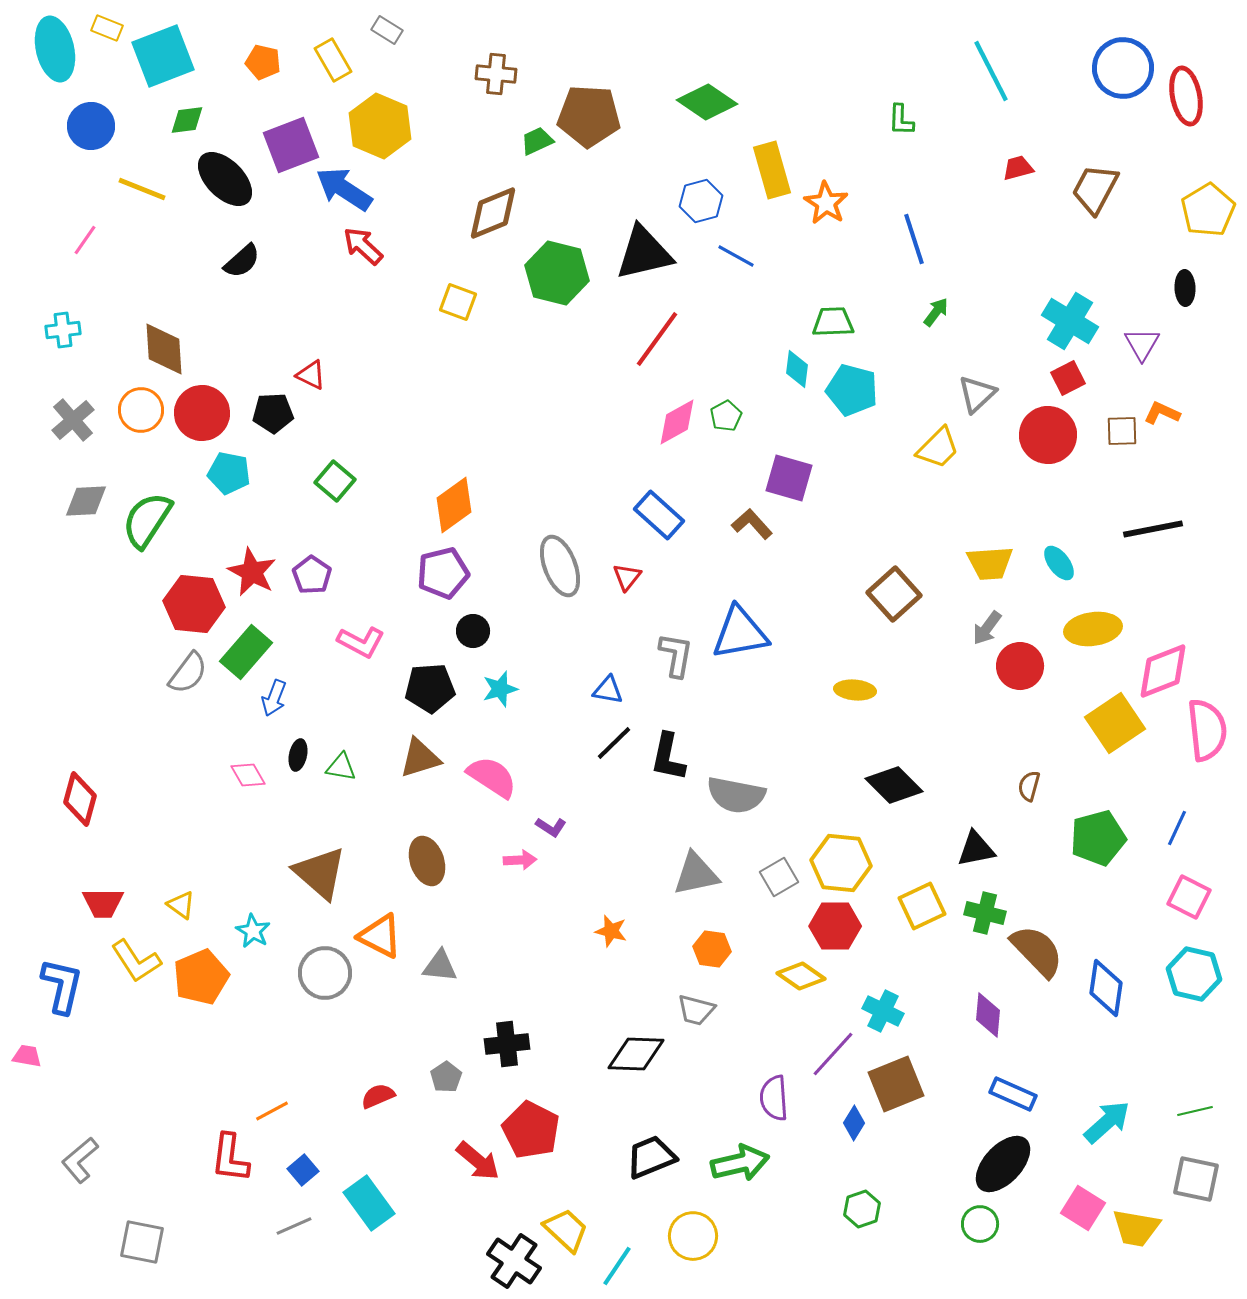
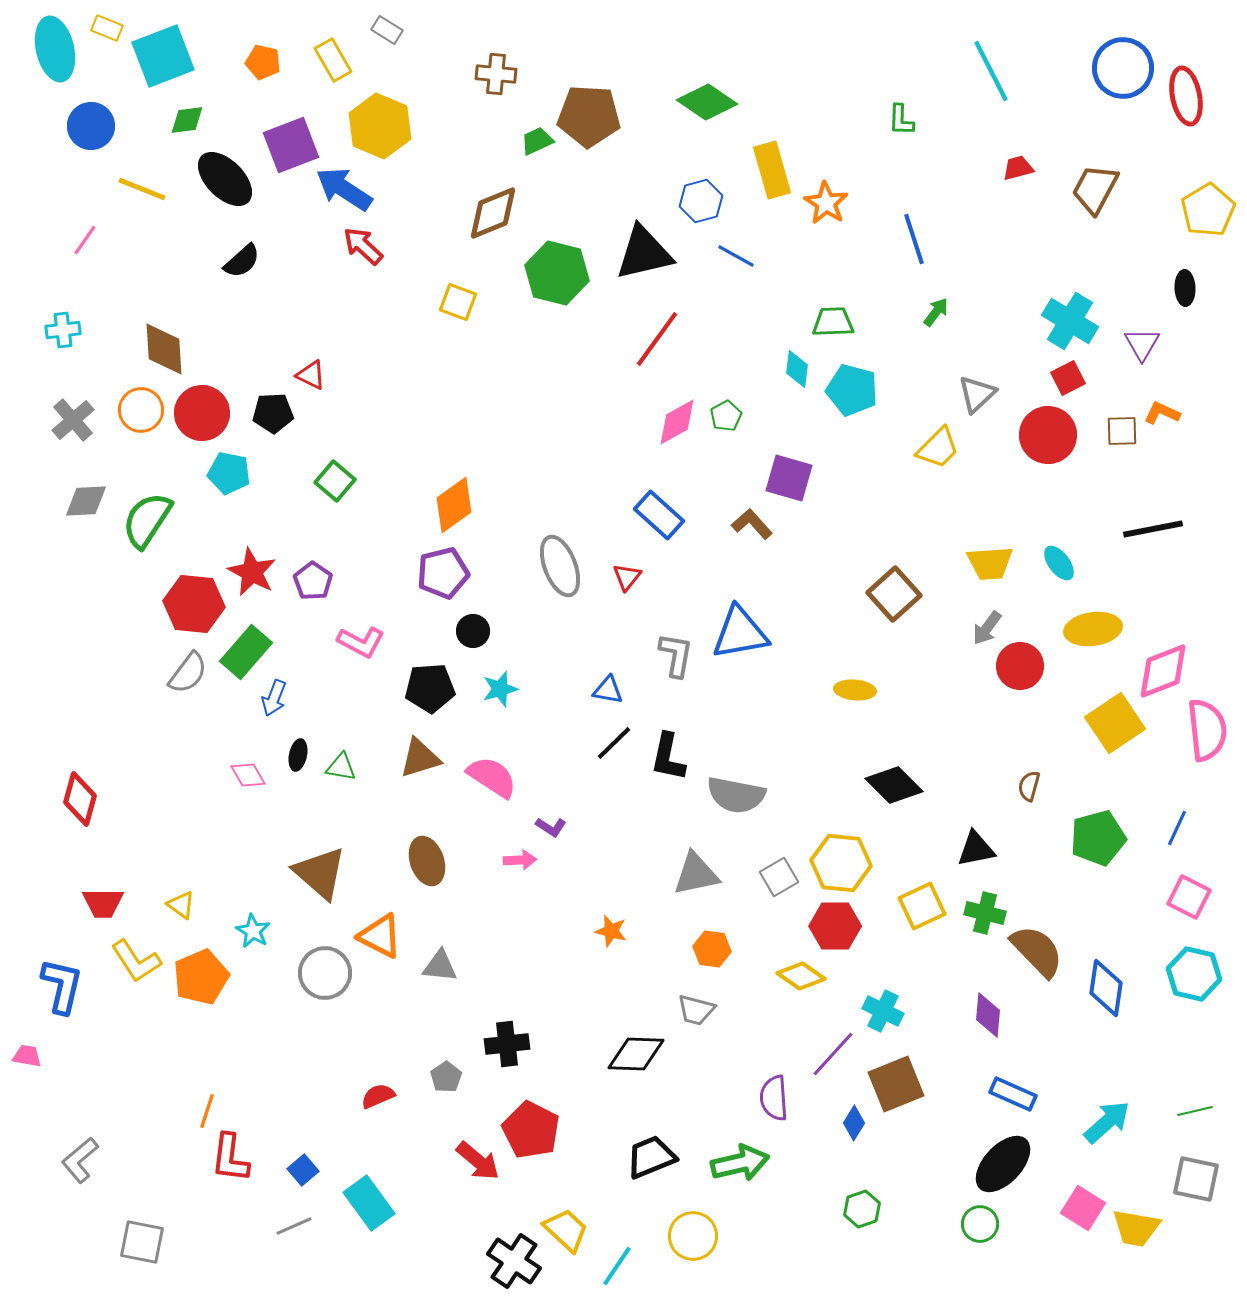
purple pentagon at (312, 575): moved 1 px right, 6 px down
orange line at (272, 1111): moved 65 px left; rotated 44 degrees counterclockwise
